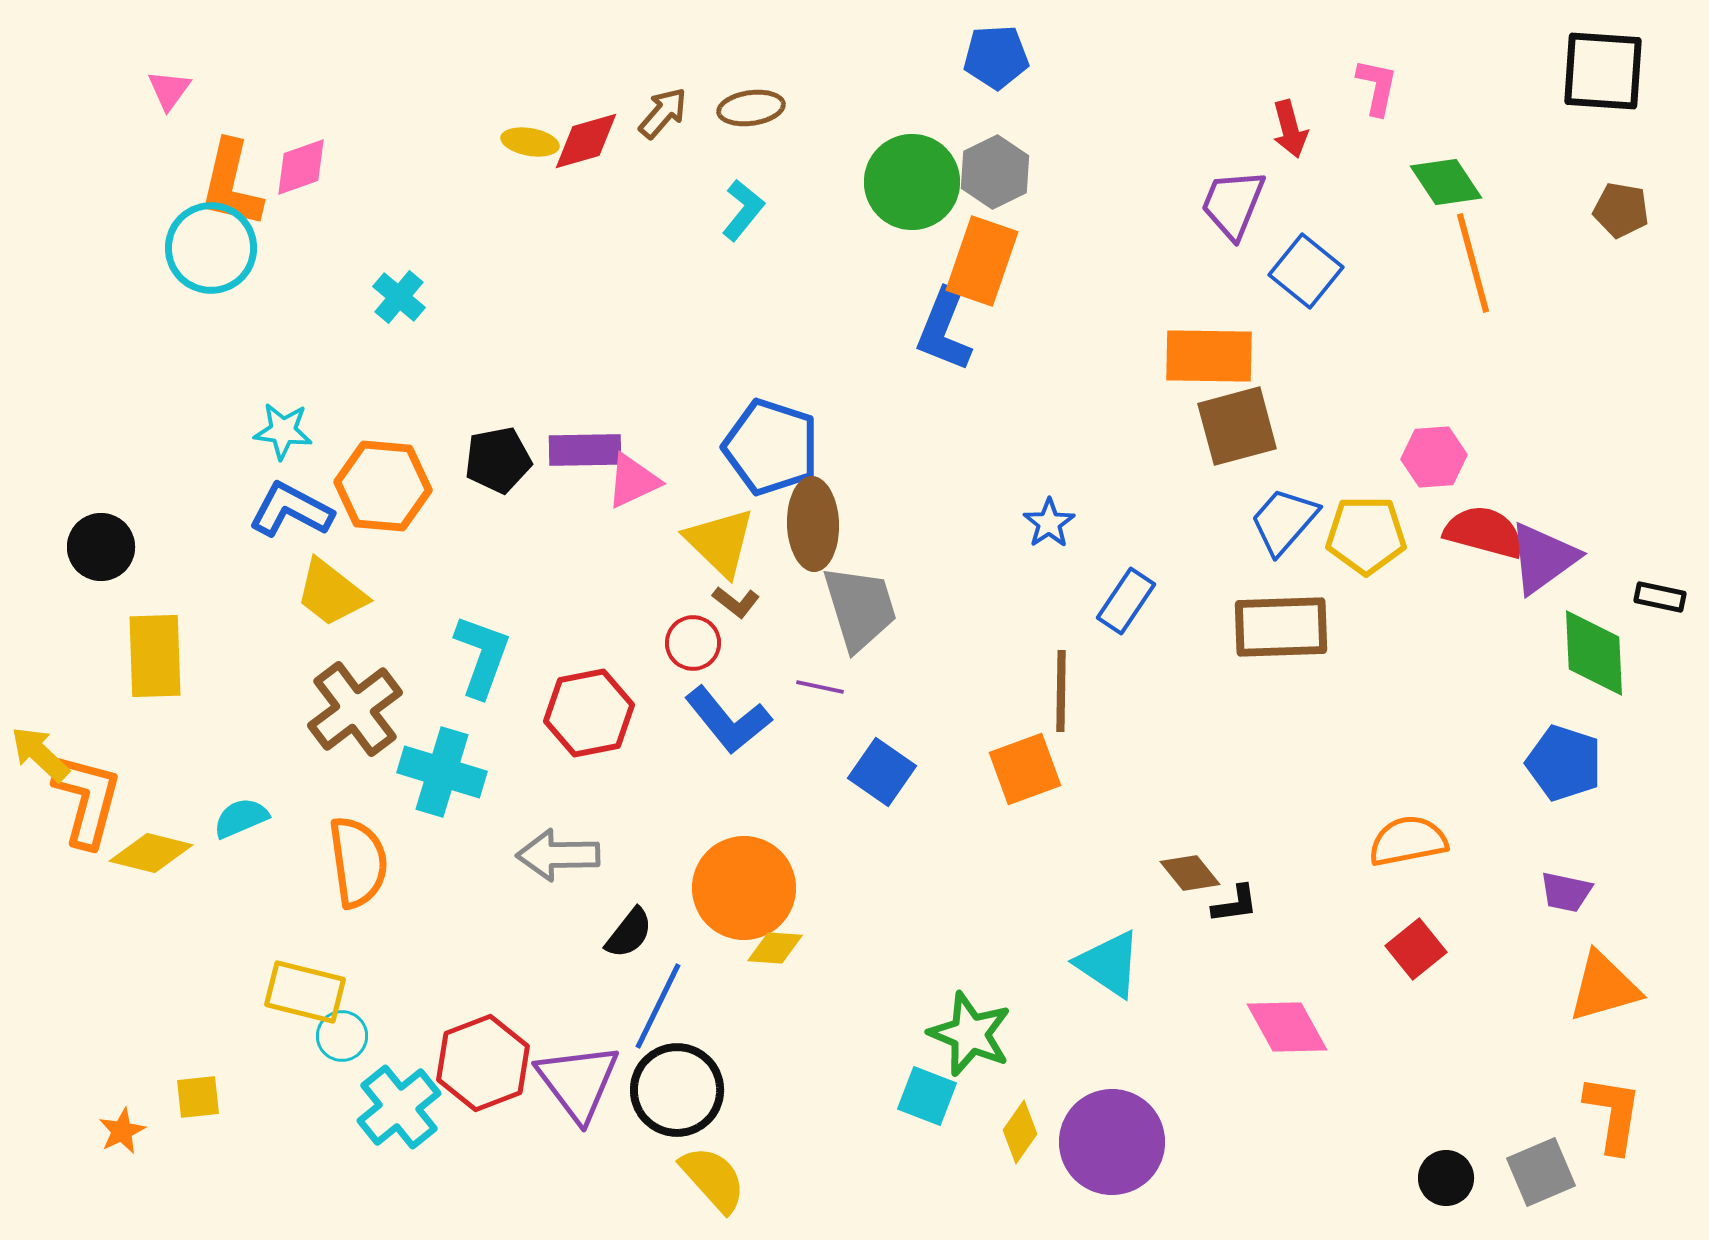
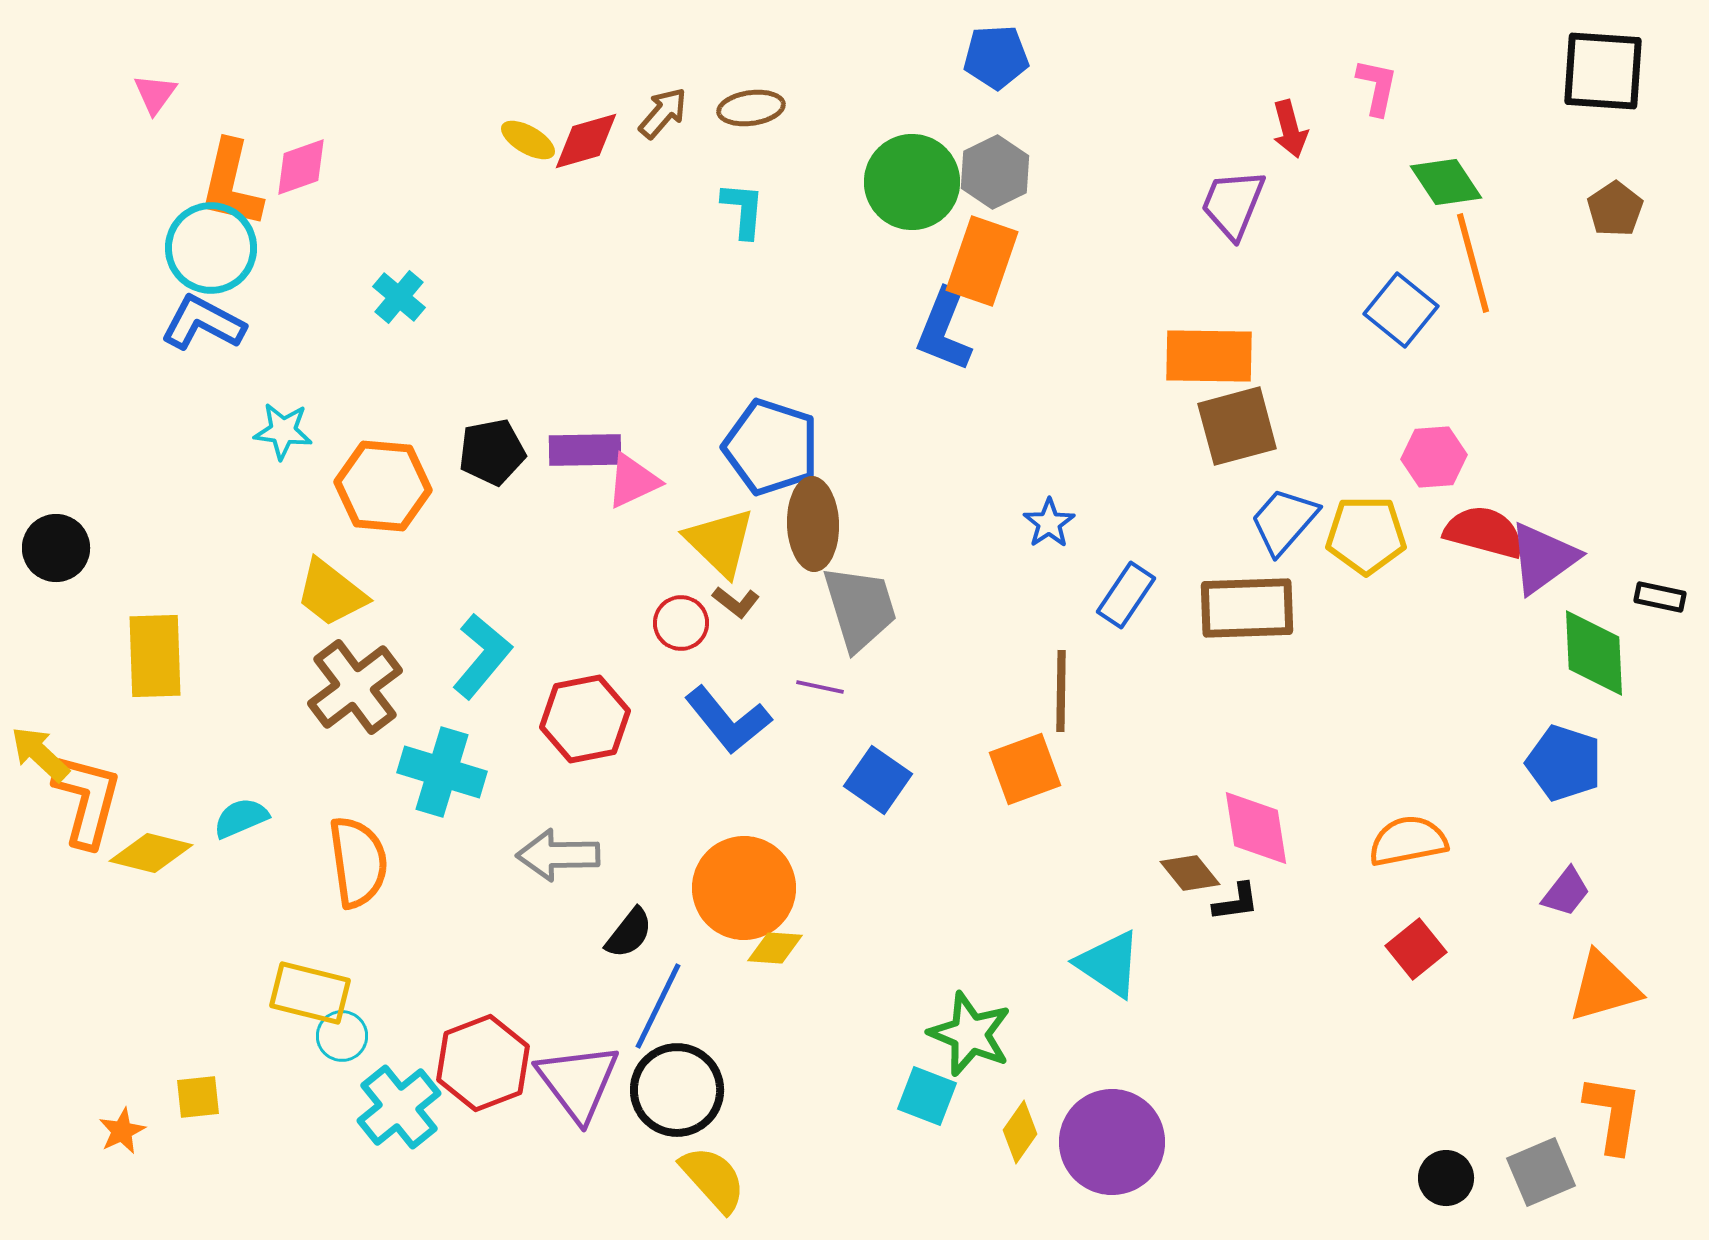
pink triangle at (169, 90): moved 14 px left, 4 px down
yellow ellipse at (530, 142): moved 2 px left, 2 px up; rotated 20 degrees clockwise
cyan L-shape at (743, 210): rotated 34 degrees counterclockwise
brown pentagon at (1621, 210): moved 6 px left, 1 px up; rotated 28 degrees clockwise
blue square at (1306, 271): moved 95 px right, 39 px down
black pentagon at (498, 460): moved 6 px left, 8 px up
blue L-shape at (291, 510): moved 88 px left, 187 px up
black circle at (101, 547): moved 45 px left, 1 px down
blue rectangle at (1126, 601): moved 6 px up
brown rectangle at (1281, 627): moved 34 px left, 19 px up
red circle at (693, 643): moved 12 px left, 20 px up
cyan L-shape at (482, 656): rotated 20 degrees clockwise
brown cross at (355, 709): moved 22 px up
red hexagon at (589, 713): moved 4 px left, 6 px down
blue square at (882, 772): moved 4 px left, 8 px down
purple trapezoid at (1566, 892): rotated 64 degrees counterclockwise
black L-shape at (1235, 904): moved 1 px right, 2 px up
yellow rectangle at (305, 992): moved 5 px right, 1 px down
pink diamond at (1287, 1027): moved 31 px left, 199 px up; rotated 20 degrees clockwise
